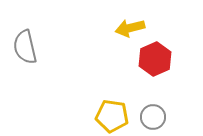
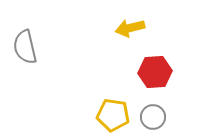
red hexagon: moved 13 px down; rotated 20 degrees clockwise
yellow pentagon: moved 1 px right, 1 px up
